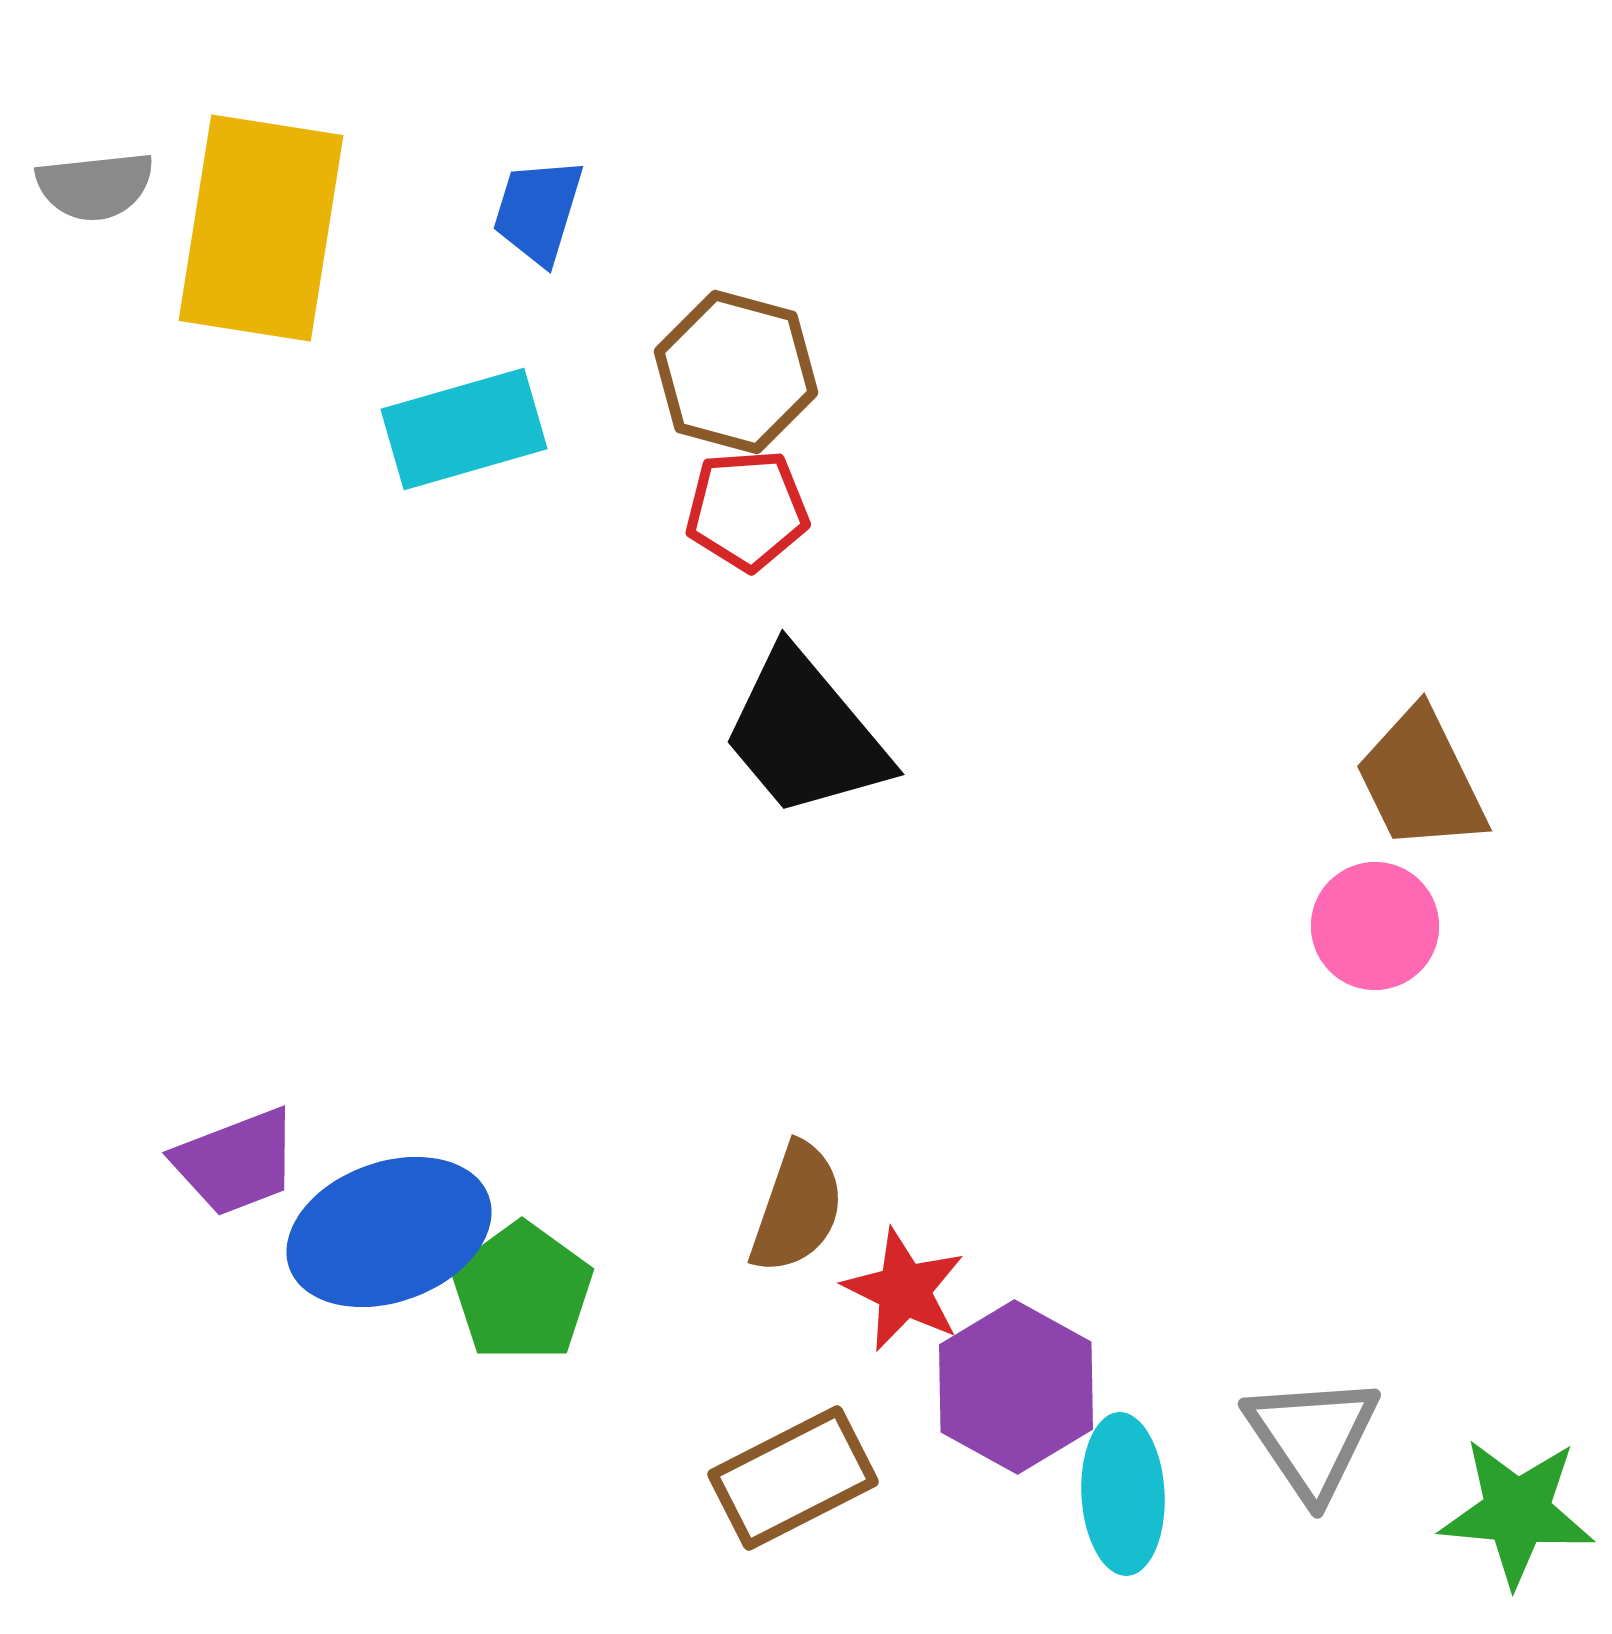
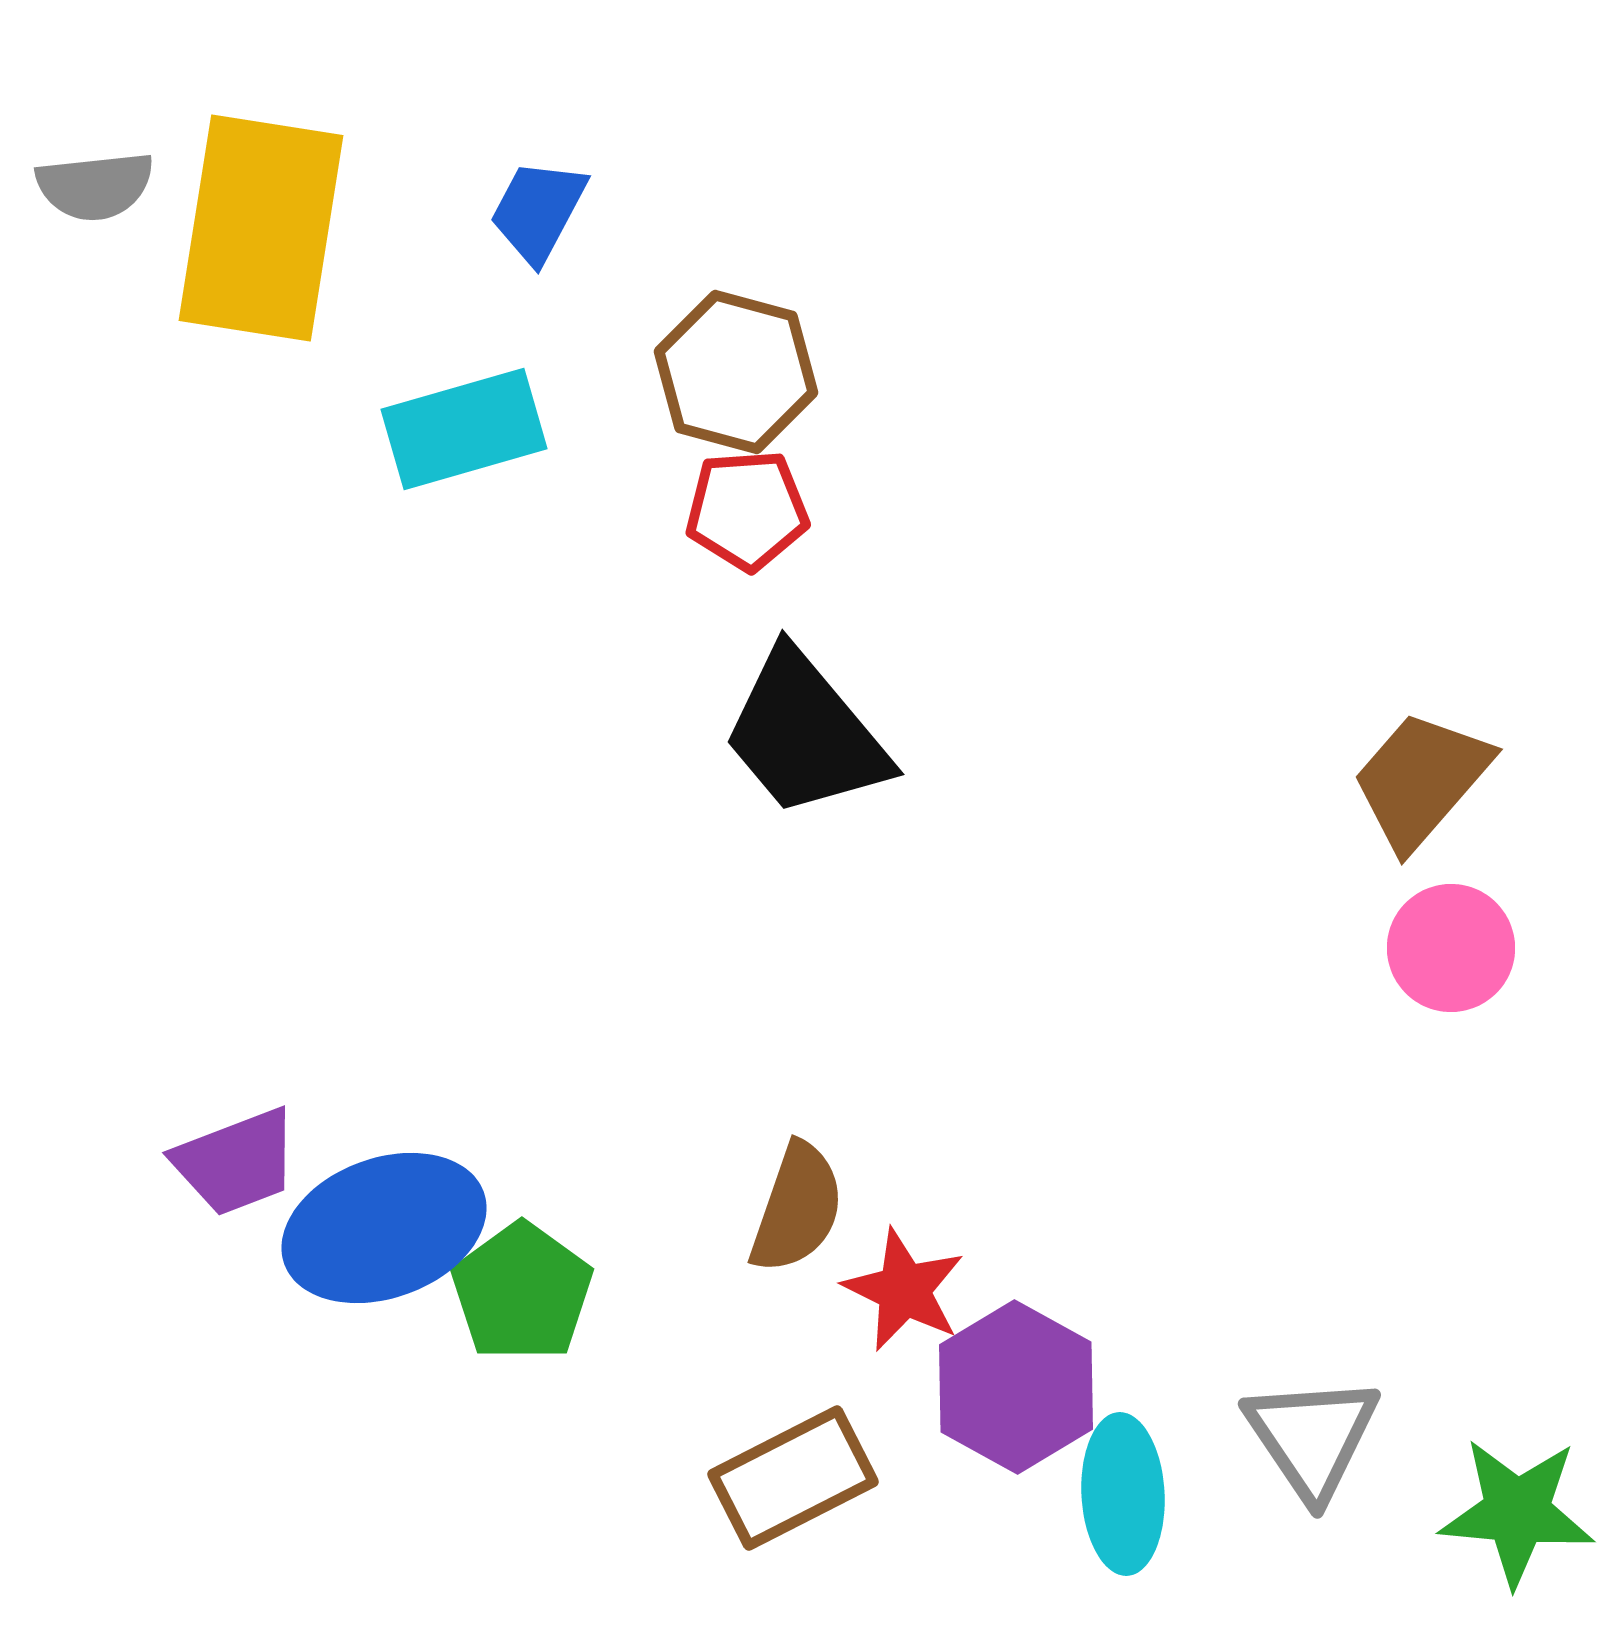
blue trapezoid: rotated 11 degrees clockwise
brown trapezoid: rotated 67 degrees clockwise
pink circle: moved 76 px right, 22 px down
blue ellipse: moved 5 px left, 4 px up
